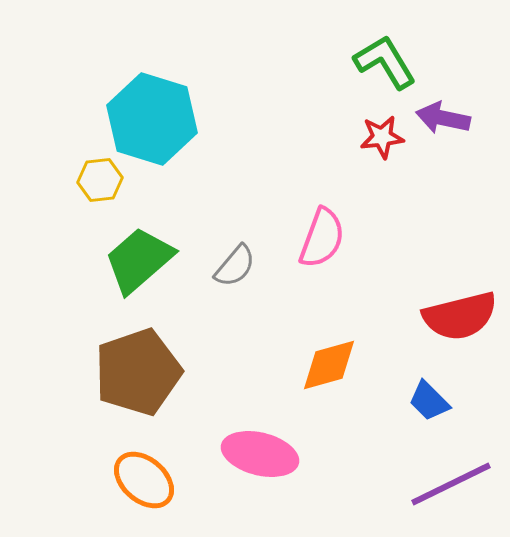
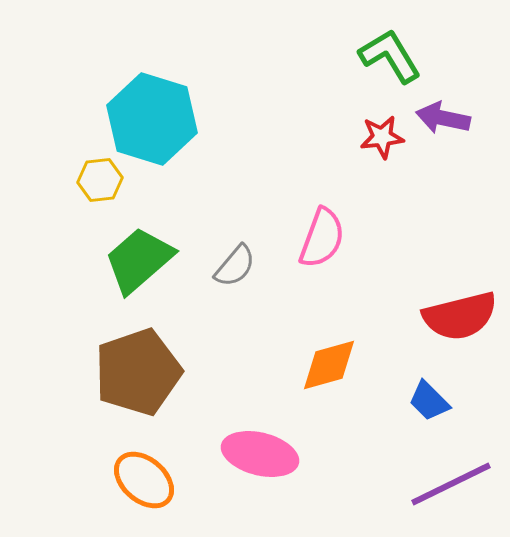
green L-shape: moved 5 px right, 6 px up
